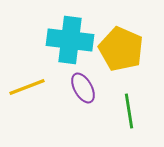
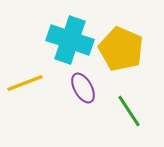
cyan cross: rotated 12 degrees clockwise
yellow line: moved 2 px left, 4 px up
green line: rotated 24 degrees counterclockwise
